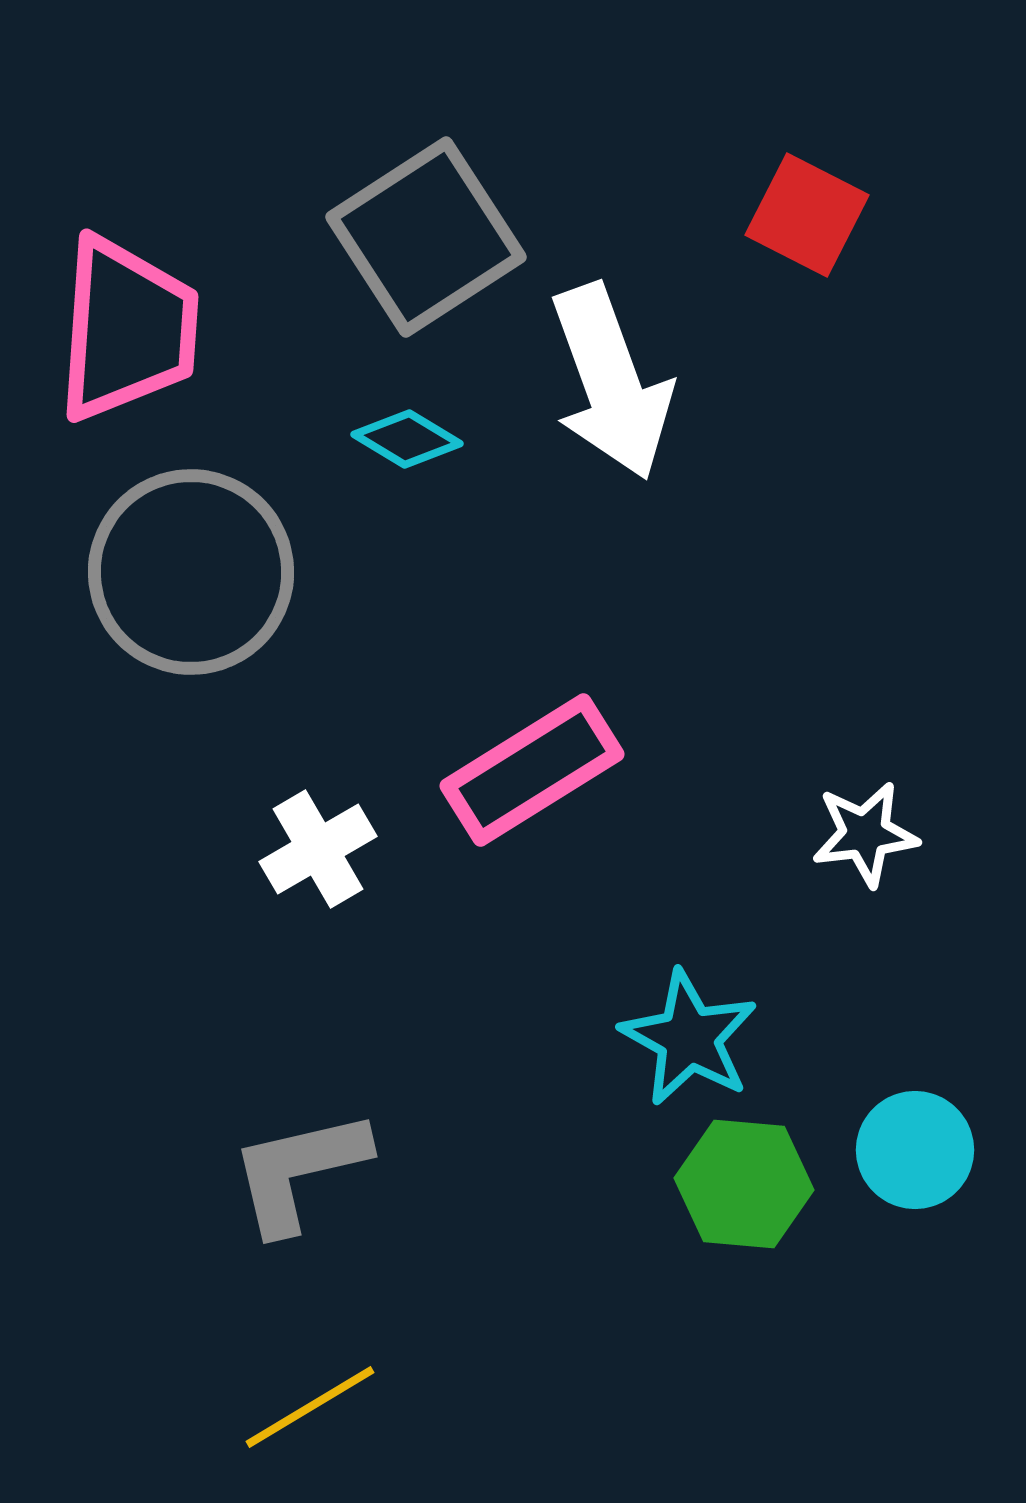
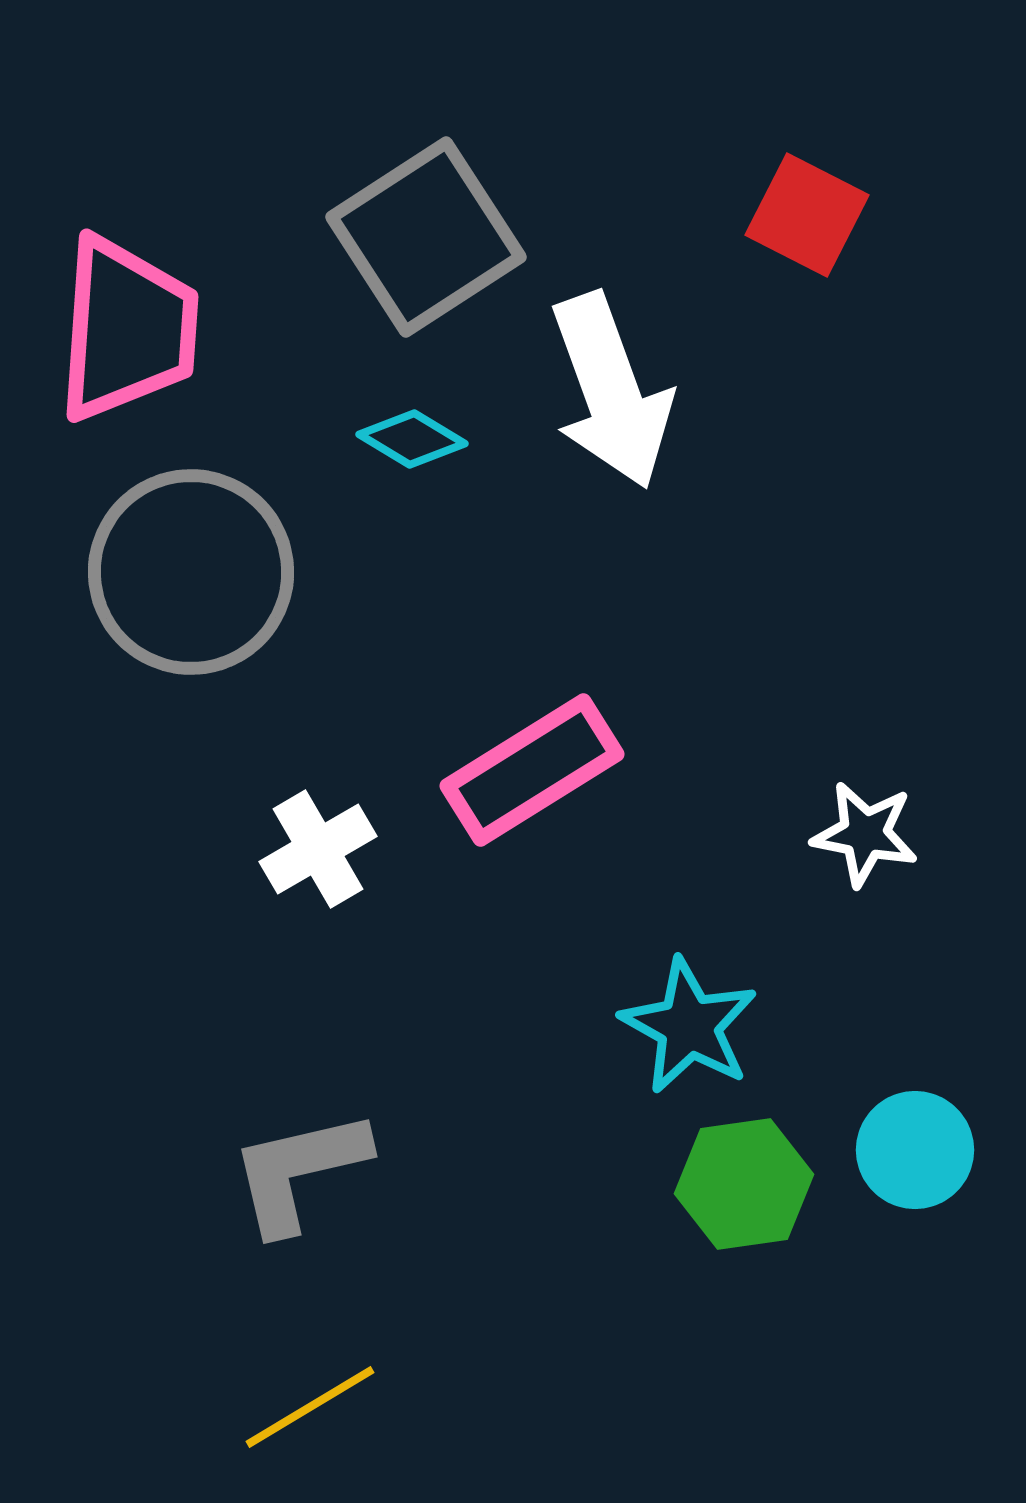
white arrow: moved 9 px down
cyan diamond: moved 5 px right
white star: rotated 18 degrees clockwise
cyan star: moved 12 px up
green hexagon: rotated 13 degrees counterclockwise
